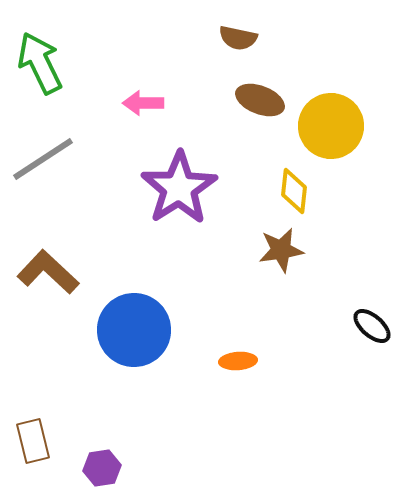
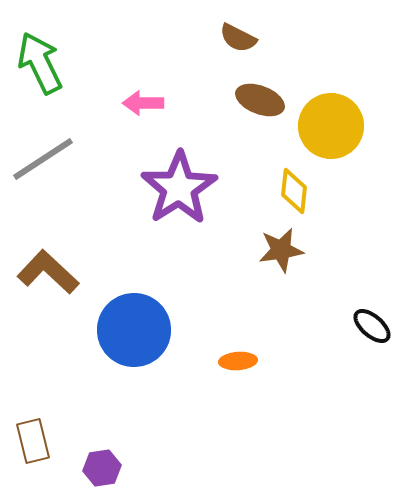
brown semicircle: rotated 15 degrees clockwise
